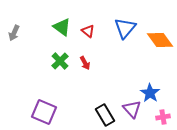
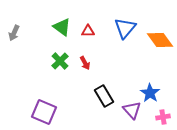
red triangle: rotated 40 degrees counterclockwise
purple triangle: moved 1 px down
black rectangle: moved 1 px left, 19 px up
